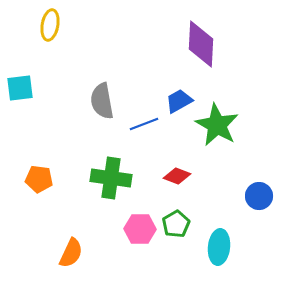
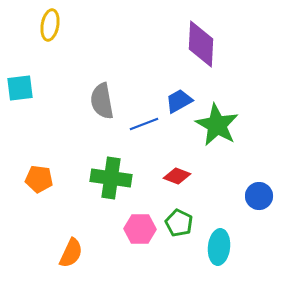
green pentagon: moved 3 px right, 1 px up; rotated 16 degrees counterclockwise
